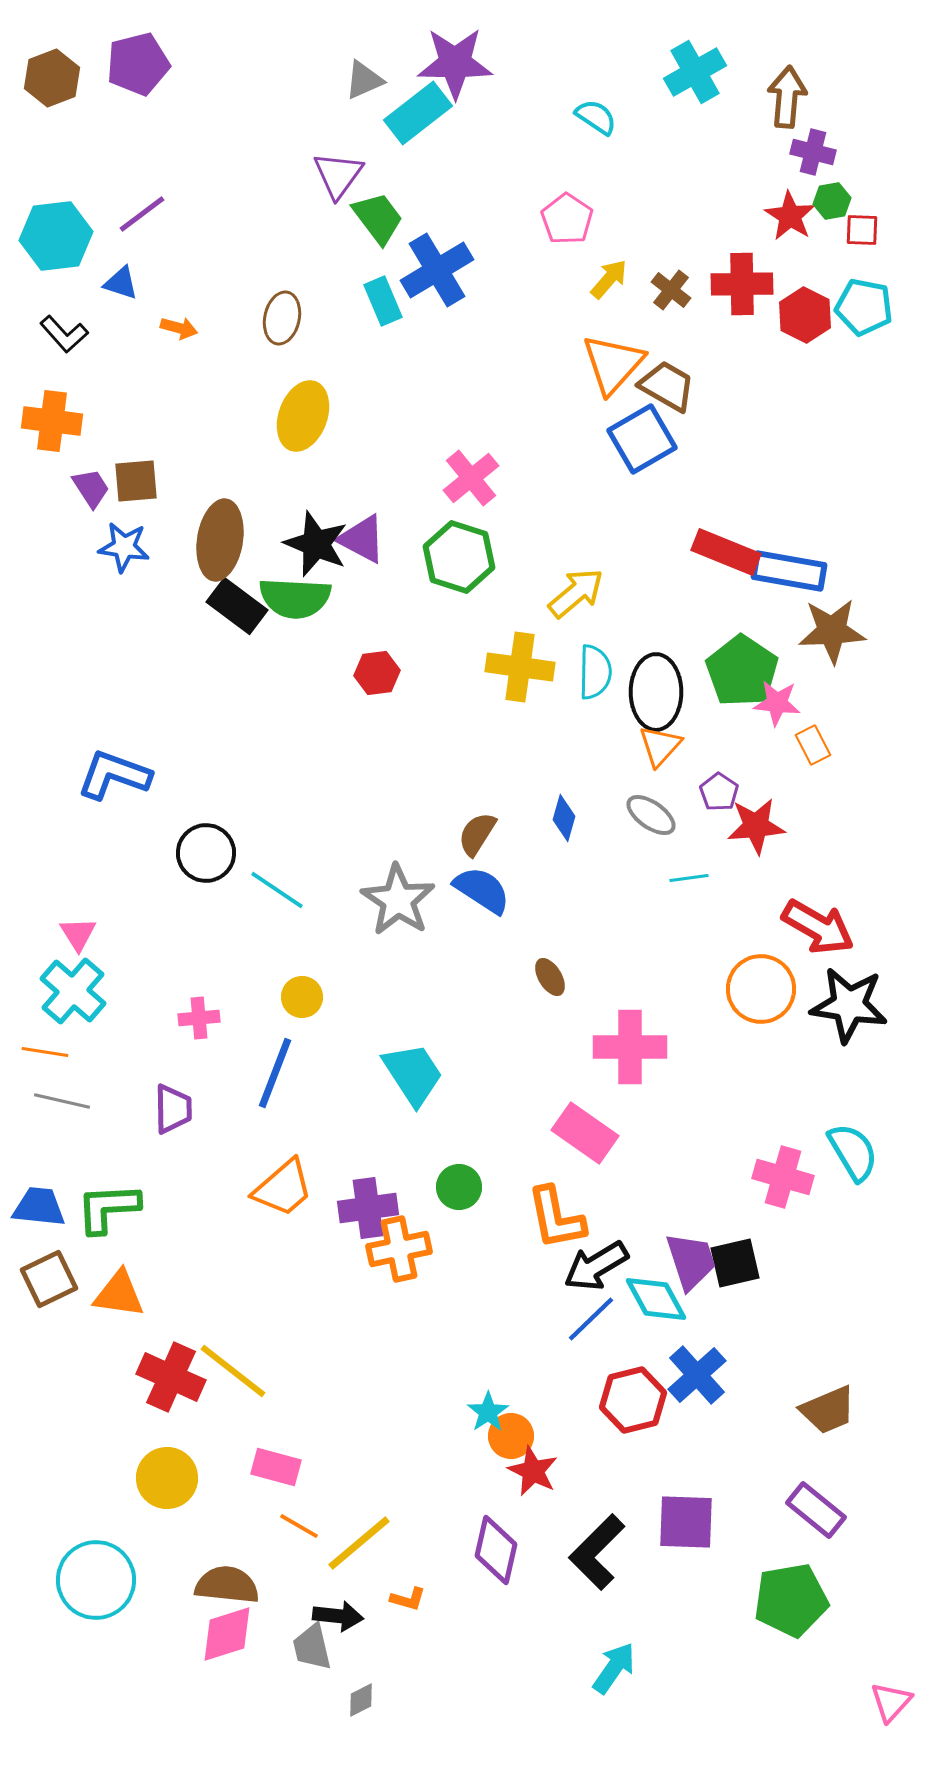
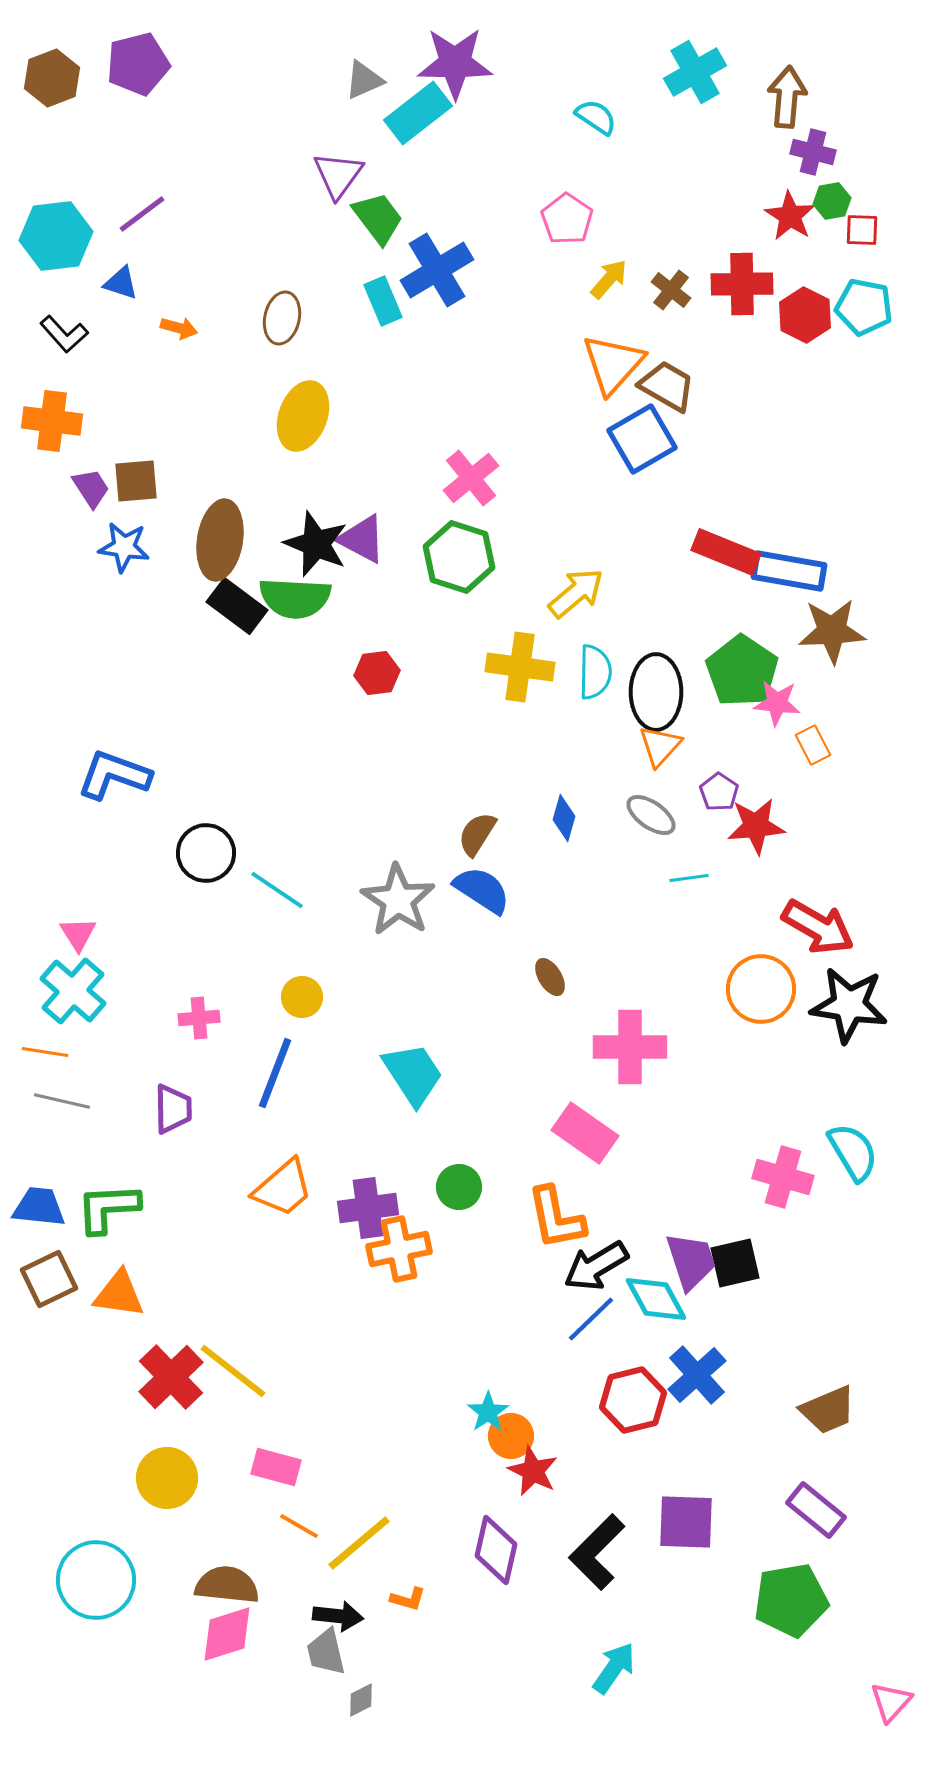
red cross at (171, 1377): rotated 22 degrees clockwise
gray trapezoid at (312, 1647): moved 14 px right, 5 px down
